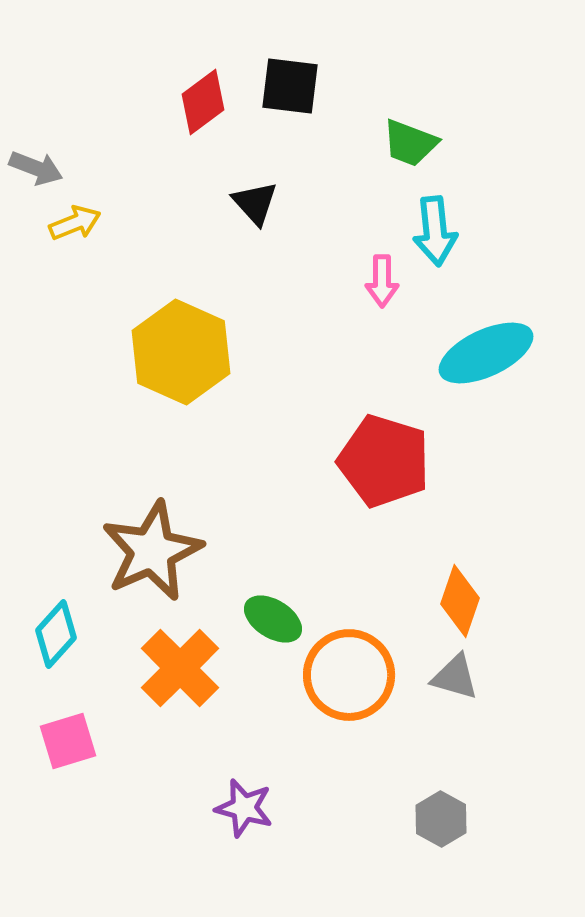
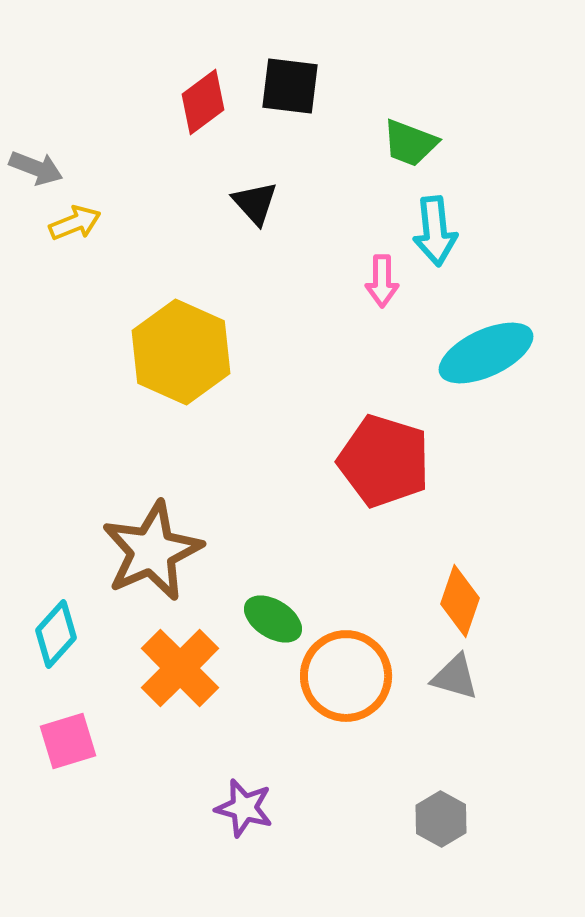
orange circle: moved 3 px left, 1 px down
